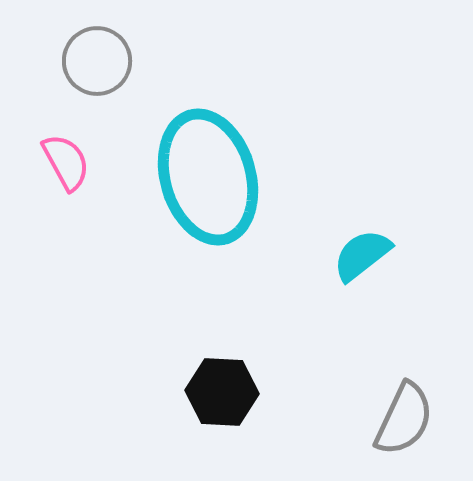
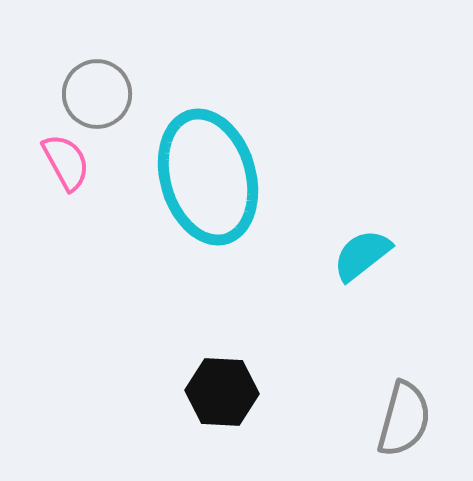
gray circle: moved 33 px down
gray semicircle: rotated 10 degrees counterclockwise
